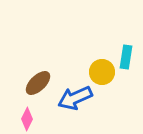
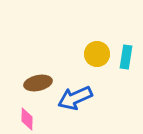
yellow circle: moved 5 px left, 18 px up
brown ellipse: rotated 32 degrees clockwise
pink diamond: rotated 25 degrees counterclockwise
